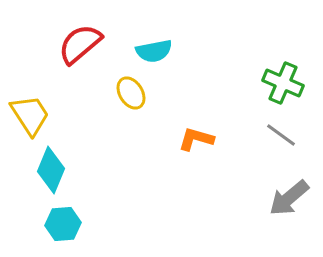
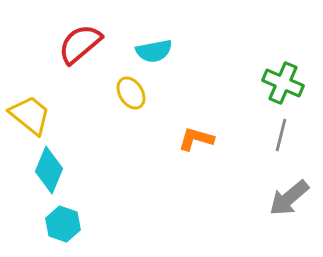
yellow trapezoid: rotated 18 degrees counterclockwise
gray line: rotated 68 degrees clockwise
cyan diamond: moved 2 px left
cyan hexagon: rotated 24 degrees clockwise
